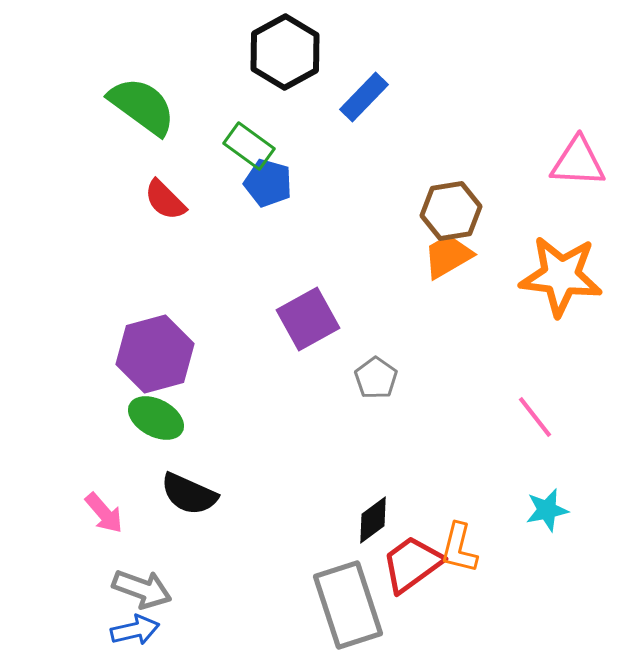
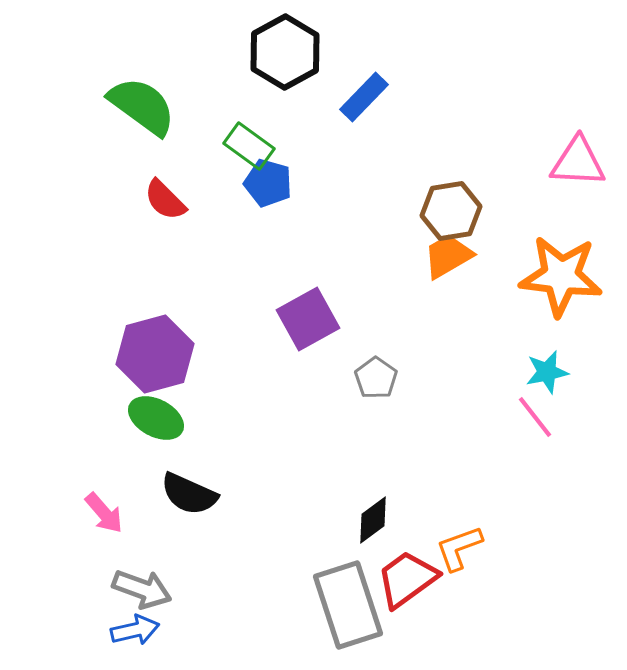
cyan star: moved 138 px up
orange L-shape: rotated 56 degrees clockwise
red trapezoid: moved 5 px left, 15 px down
